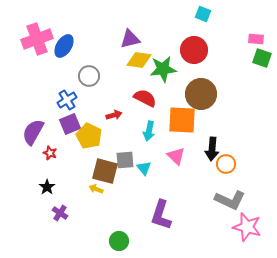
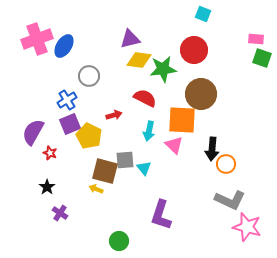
pink triangle: moved 2 px left, 11 px up
